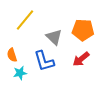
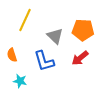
yellow line: rotated 15 degrees counterclockwise
gray triangle: moved 1 px right, 1 px up
red arrow: moved 1 px left, 1 px up
cyan star: moved 8 px down; rotated 24 degrees clockwise
